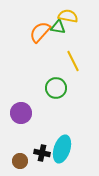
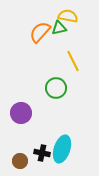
green triangle: moved 1 px right, 1 px down; rotated 21 degrees counterclockwise
